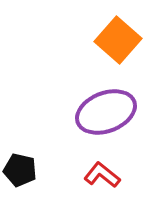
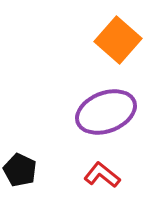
black pentagon: rotated 12 degrees clockwise
